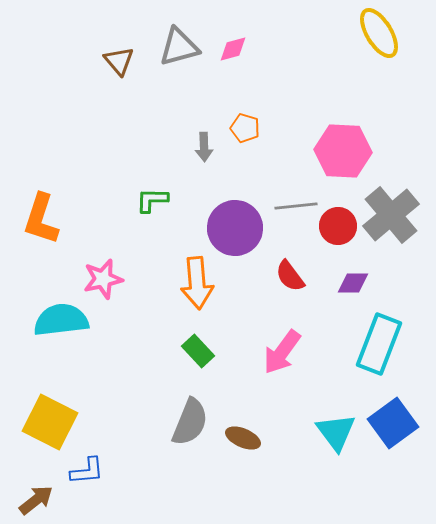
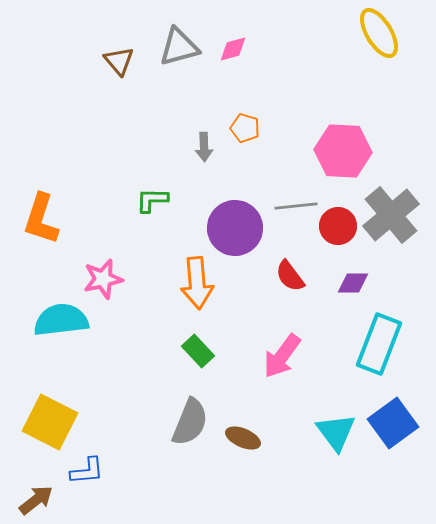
pink arrow: moved 4 px down
